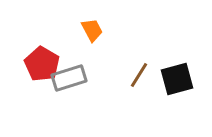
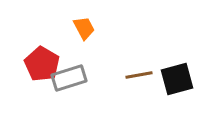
orange trapezoid: moved 8 px left, 2 px up
brown line: rotated 48 degrees clockwise
